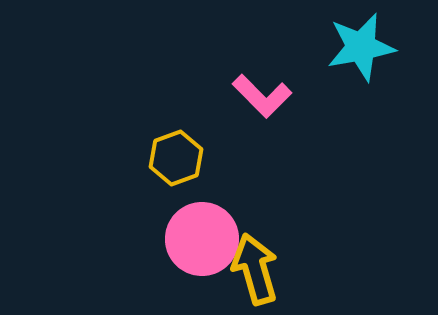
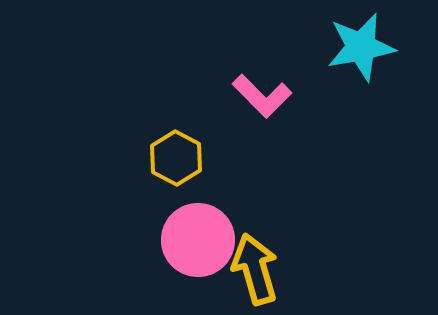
yellow hexagon: rotated 12 degrees counterclockwise
pink circle: moved 4 px left, 1 px down
